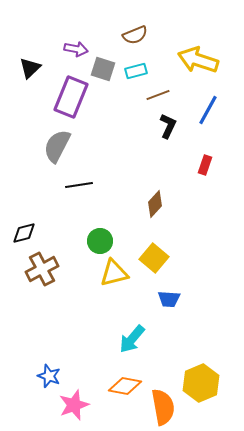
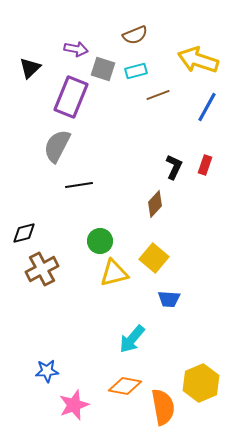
blue line: moved 1 px left, 3 px up
black L-shape: moved 6 px right, 41 px down
blue star: moved 2 px left, 5 px up; rotated 25 degrees counterclockwise
